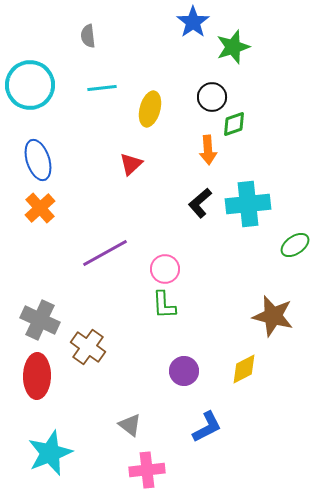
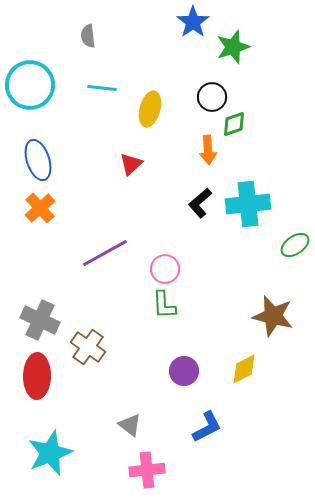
cyan line: rotated 12 degrees clockwise
